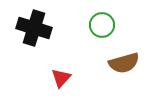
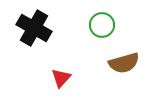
black cross: rotated 12 degrees clockwise
